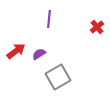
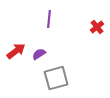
gray square: moved 2 px left, 1 px down; rotated 15 degrees clockwise
